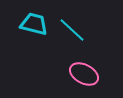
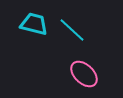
pink ellipse: rotated 16 degrees clockwise
